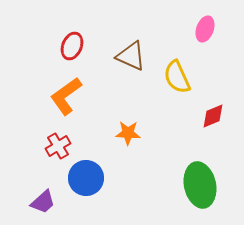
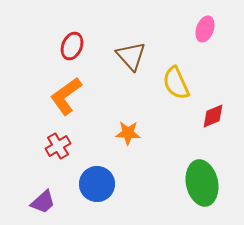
brown triangle: rotated 24 degrees clockwise
yellow semicircle: moved 1 px left, 6 px down
blue circle: moved 11 px right, 6 px down
green ellipse: moved 2 px right, 2 px up
